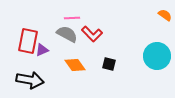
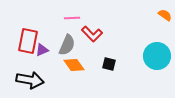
gray semicircle: moved 11 px down; rotated 85 degrees clockwise
orange diamond: moved 1 px left
